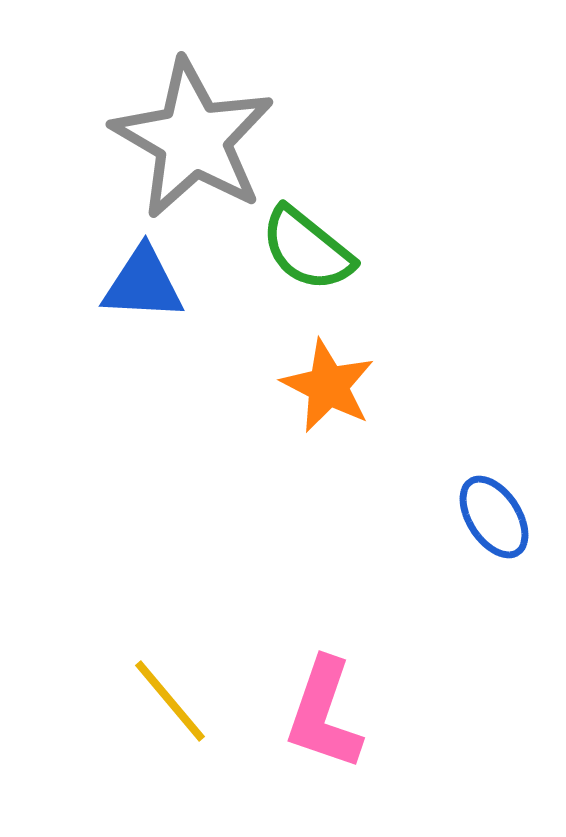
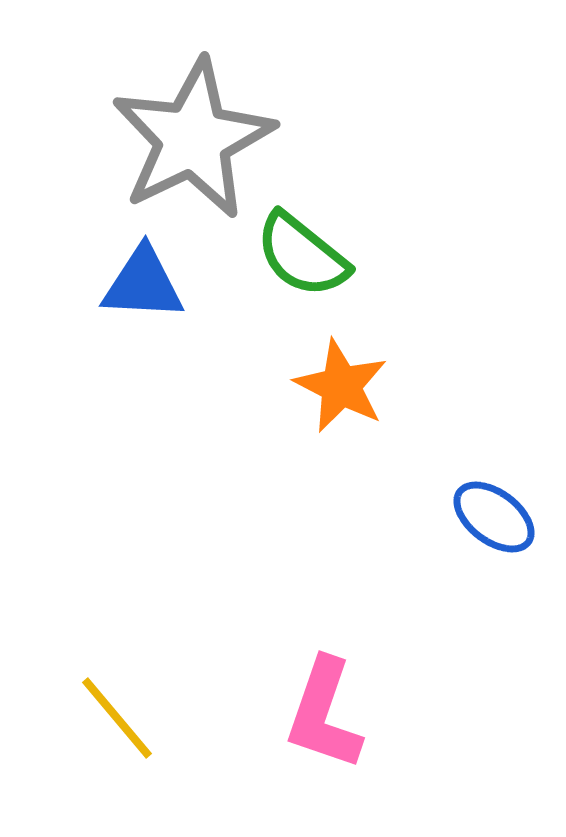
gray star: rotated 16 degrees clockwise
green semicircle: moved 5 px left, 6 px down
orange star: moved 13 px right
blue ellipse: rotated 20 degrees counterclockwise
yellow line: moved 53 px left, 17 px down
